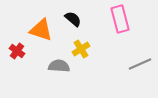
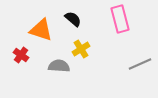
red cross: moved 4 px right, 4 px down
